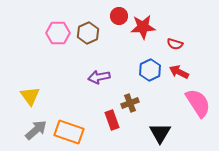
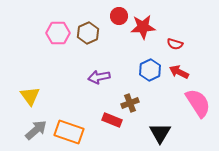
red rectangle: rotated 48 degrees counterclockwise
